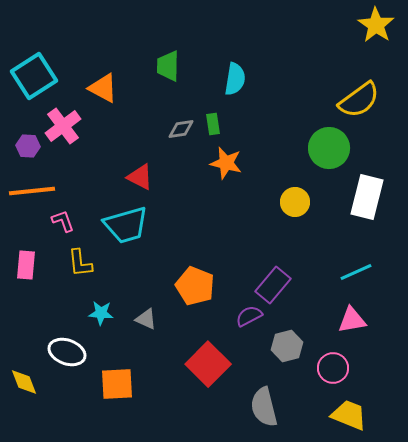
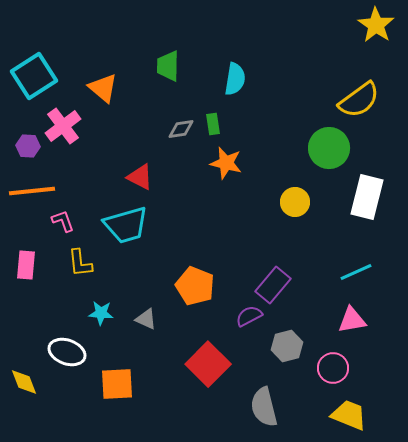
orange triangle: rotated 12 degrees clockwise
